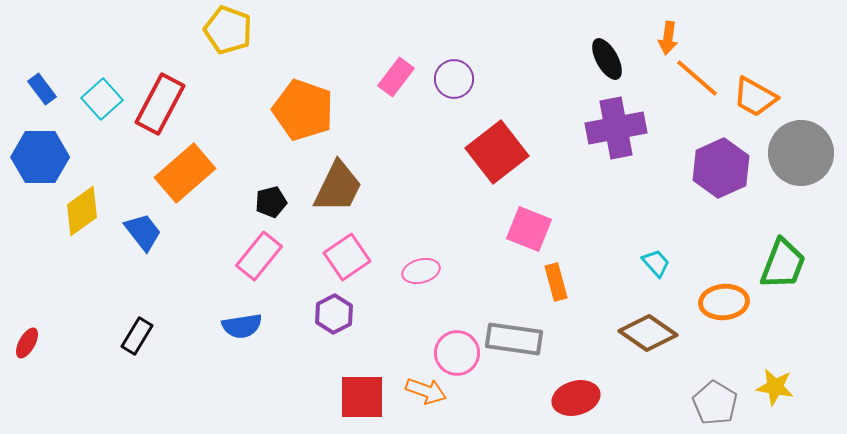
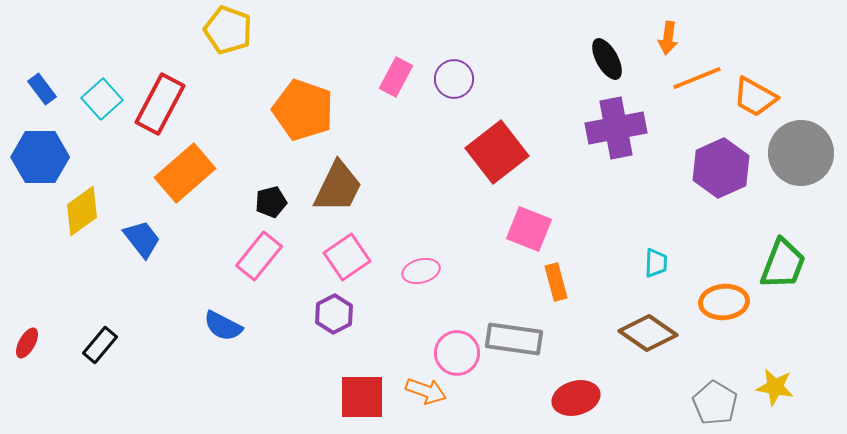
pink rectangle at (396, 77): rotated 9 degrees counterclockwise
orange line at (697, 78): rotated 63 degrees counterclockwise
blue trapezoid at (143, 232): moved 1 px left, 7 px down
cyan trapezoid at (656, 263): rotated 44 degrees clockwise
blue semicircle at (242, 326): moved 19 px left; rotated 36 degrees clockwise
black rectangle at (137, 336): moved 37 px left, 9 px down; rotated 9 degrees clockwise
